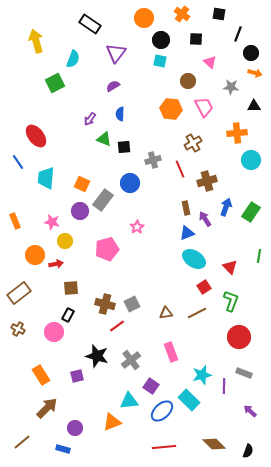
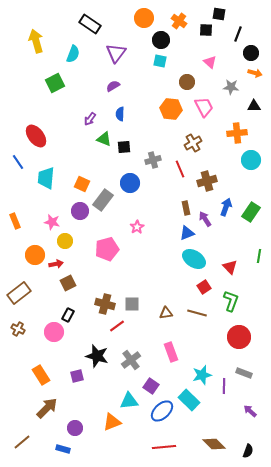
orange cross at (182, 14): moved 3 px left, 7 px down
black square at (196, 39): moved 10 px right, 9 px up
cyan semicircle at (73, 59): moved 5 px up
brown circle at (188, 81): moved 1 px left, 1 px down
brown square at (71, 288): moved 3 px left, 5 px up; rotated 21 degrees counterclockwise
gray square at (132, 304): rotated 28 degrees clockwise
brown line at (197, 313): rotated 42 degrees clockwise
